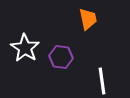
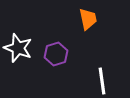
white star: moved 7 px left; rotated 12 degrees counterclockwise
purple hexagon: moved 5 px left, 3 px up; rotated 25 degrees counterclockwise
